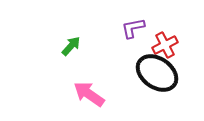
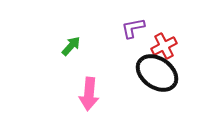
red cross: moved 1 px left, 1 px down
pink arrow: rotated 120 degrees counterclockwise
